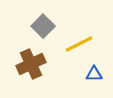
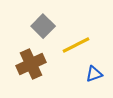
yellow line: moved 3 px left, 1 px down
blue triangle: rotated 18 degrees counterclockwise
